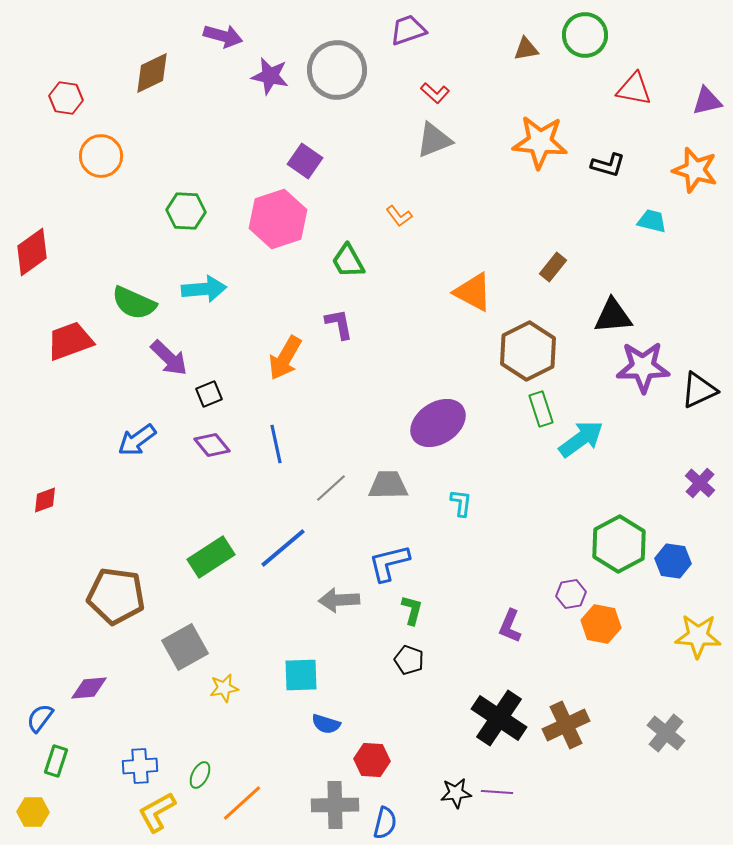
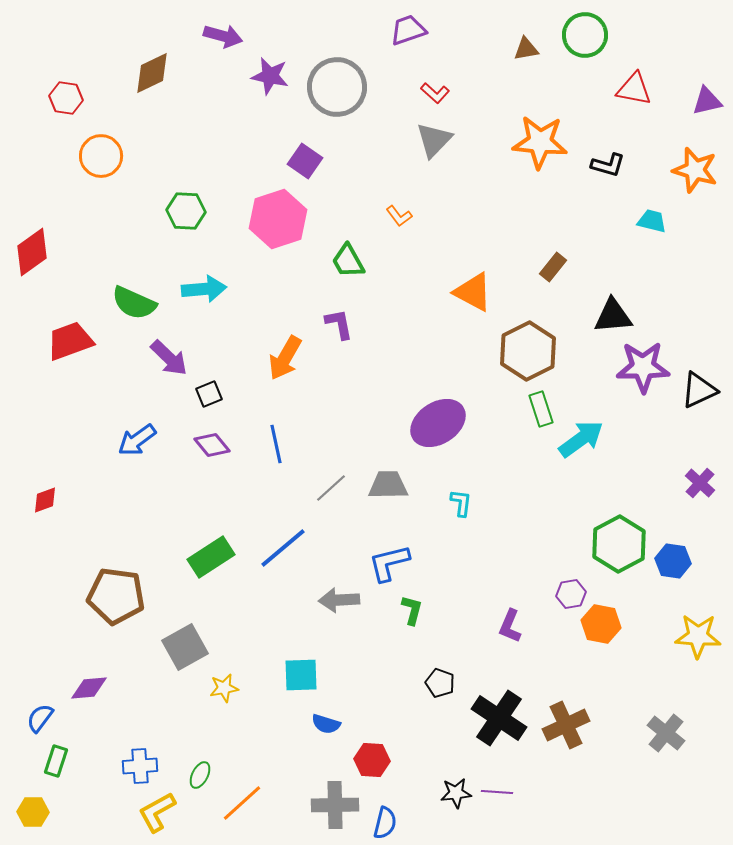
gray circle at (337, 70): moved 17 px down
gray triangle at (434, 140): rotated 24 degrees counterclockwise
black pentagon at (409, 660): moved 31 px right, 23 px down
